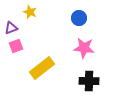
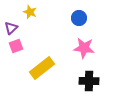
purple triangle: rotated 24 degrees counterclockwise
